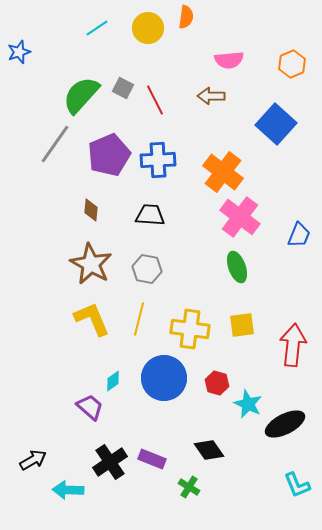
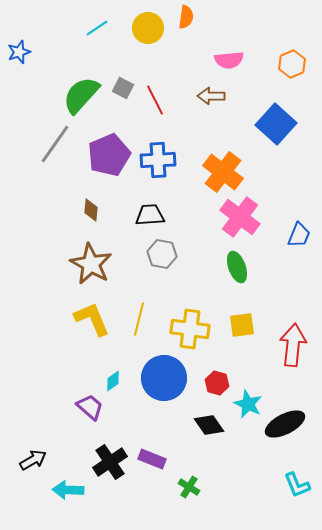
black trapezoid: rotated 8 degrees counterclockwise
gray hexagon: moved 15 px right, 15 px up
black diamond: moved 25 px up
